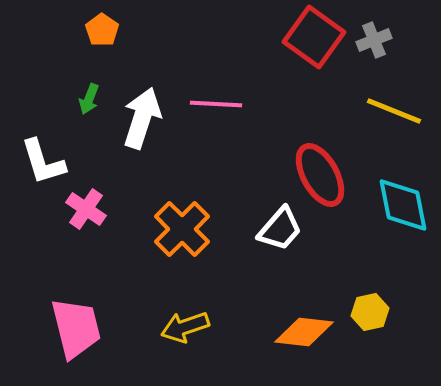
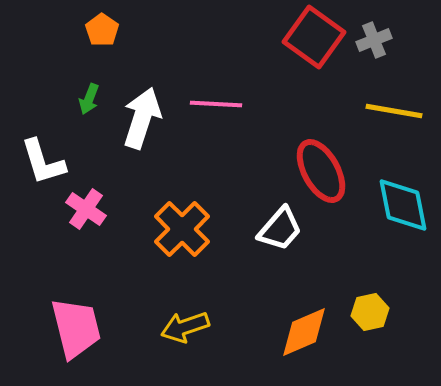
yellow line: rotated 12 degrees counterclockwise
red ellipse: moved 1 px right, 4 px up
orange diamond: rotated 30 degrees counterclockwise
